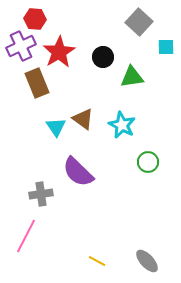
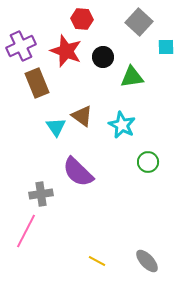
red hexagon: moved 47 px right
red star: moved 7 px right, 1 px up; rotated 20 degrees counterclockwise
brown triangle: moved 1 px left, 3 px up
pink line: moved 5 px up
